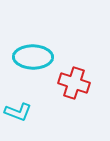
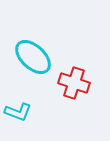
cyan ellipse: rotated 42 degrees clockwise
